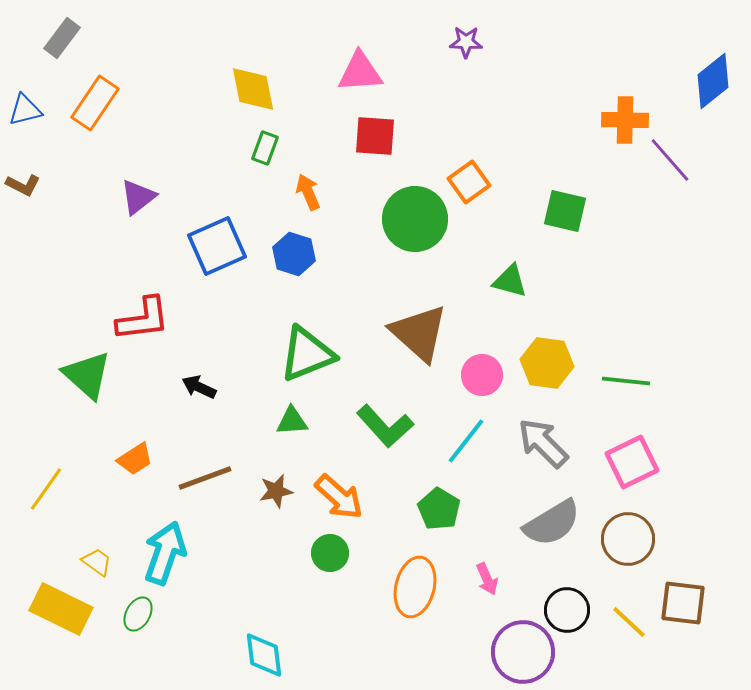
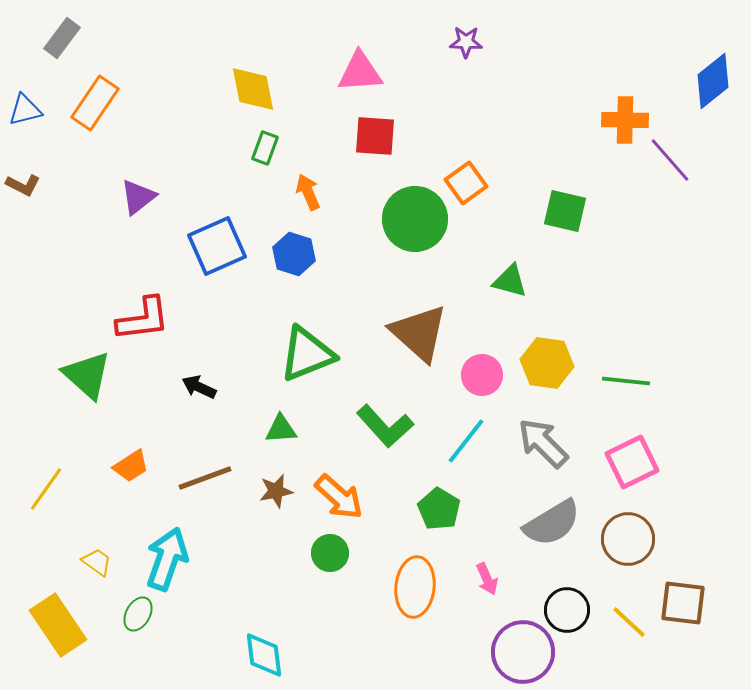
orange square at (469, 182): moved 3 px left, 1 px down
green triangle at (292, 421): moved 11 px left, 8 px down
orange trapezoid at (135, 459): moved 4 px left, 7 px down
cyan arrow at (165, 553): moved 2 px right, 6 px down
orange ellipse at (415, 587): rotated 8 degrees counterclockwise
yellow rectangle at (61, 609): moved 3 px left, 16 px down; rotated 30 degrees clockwise
